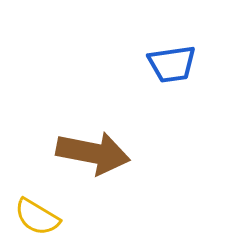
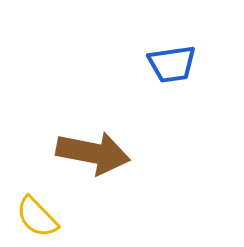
yellow semicircle: rotated 15 degrees clockwise
